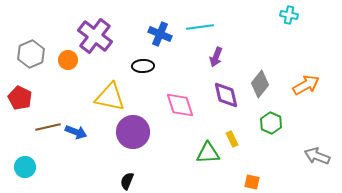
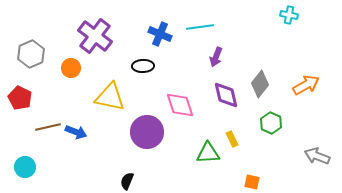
orange circle: moved 3 px right, 8 px down
purple circle: moved 14 px right
